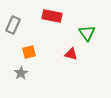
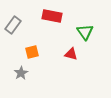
gray rectangle: rotated 12 degrees clockwise
green triangle: moved 2 px left, 1 px up
orange square: moved 3 px right
